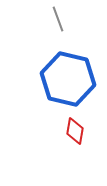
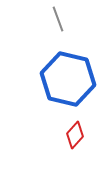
red diamond: moved 4 px down; rotated 32 degrees clockwise
